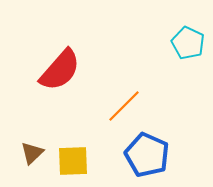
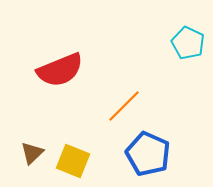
red semicircle: rotated 27 degrees clockwise
blue pentagon: moved 1 px right, 1 px up
yellow square: rotated 24 degrees clockwise
